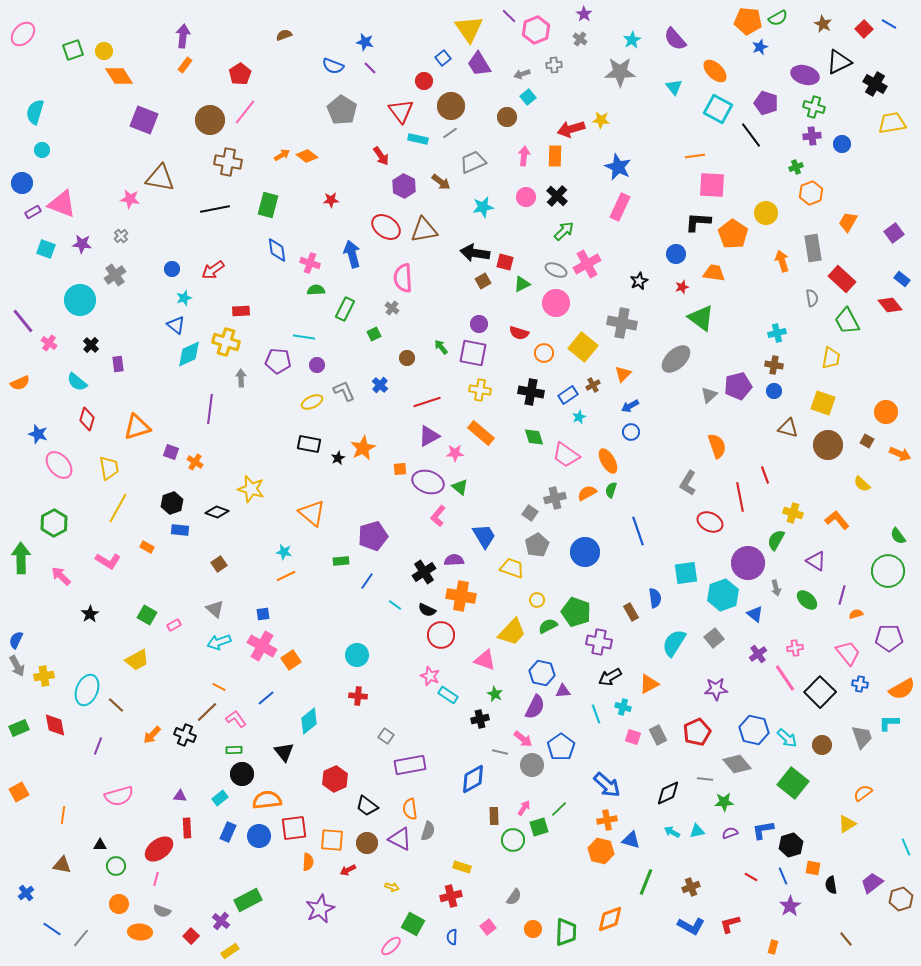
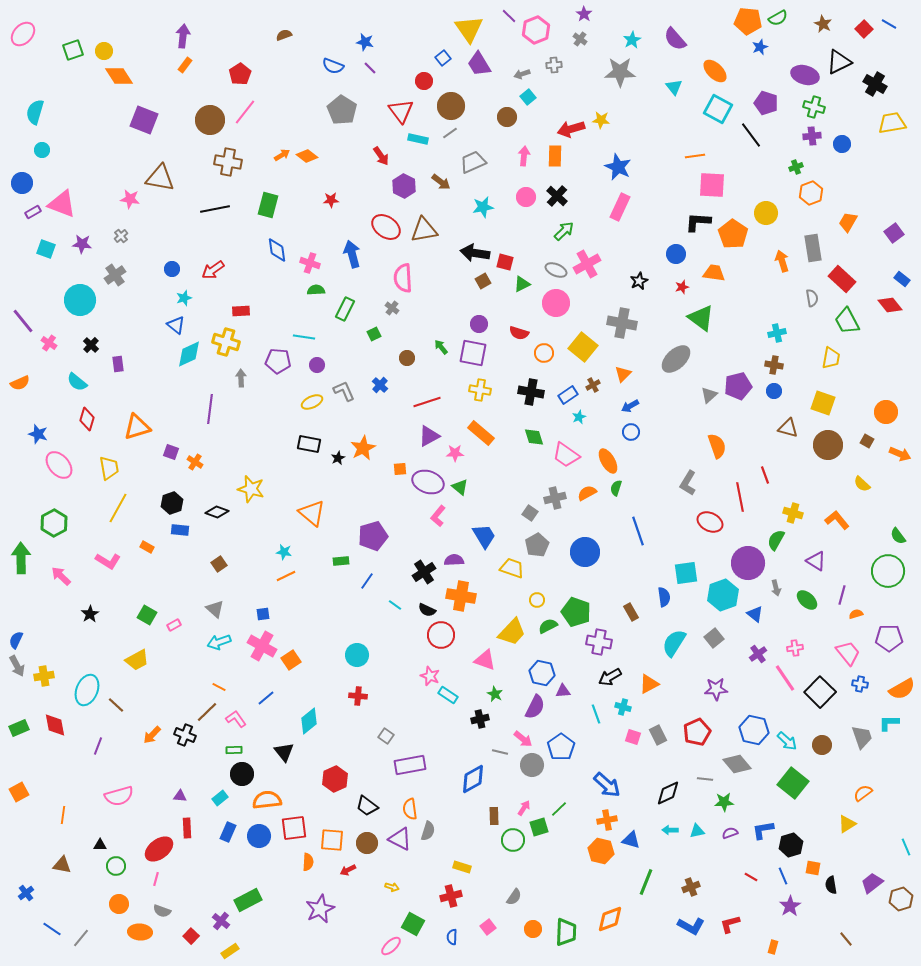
green semicircle at (611, 490): moved 5 px right, 2 px up
blue semicircle at (655, 598): moved 9 px right, 1 px up
cyan arrow at (787, 738): moved 3 px down
cyan arrow at (672, 832): moved 2 px left, 2 px up; rotated 28 degrees counterclockwise
